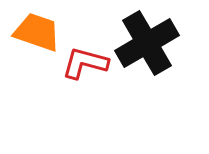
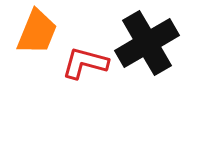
orange trapezoid: rotated 93 degrees clockwise
